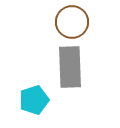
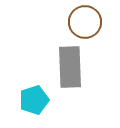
brown circle: moved 13 px right
